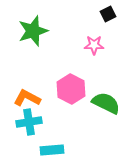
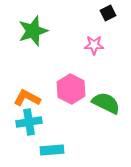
black square: moved 1 px up
